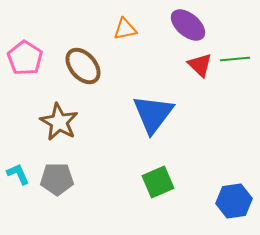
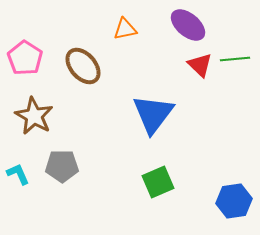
brown star: moved 25 px left, 6 px up
gray pentagon: moved 5 px right, 13 px up
